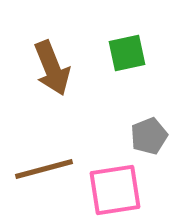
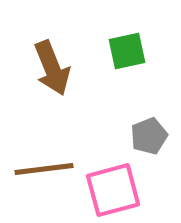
green square: moved 2 px up
brown line: rotated 8 degrees clockwise
pink square: moved 2 px left; rotated 6 degrees counterclockwise
